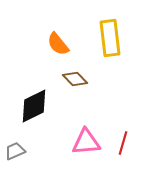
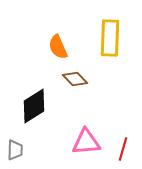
yellow rectangle: rotated 9 degrees clockwise
orange semicircle: moved 3 px down; rotated 15 degrees clockwise
black diamond: rotated 6 degrees counterclockwise
red line: moved 6 px down
gray trapezoid: moved 1 px up; rotated 115 degrees clockwise
